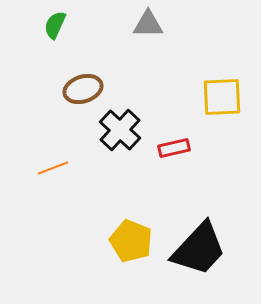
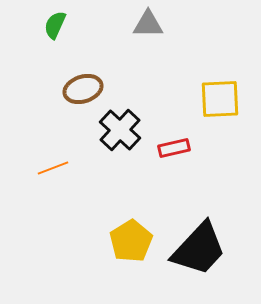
yellow square: moved 2 px left, 2 px down
yellow pentagon: rotated 18 degrees clockwise
